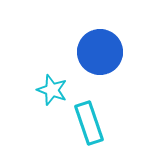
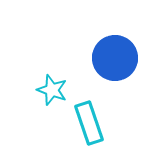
blue circle: moved 15 px right, 6 px down
